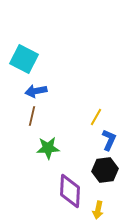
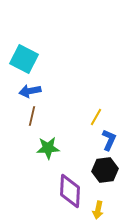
blue arrow: moved 6 px left
